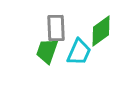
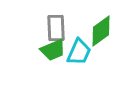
green trapezoid: moved 6 px right, 1 px up; rotated 132 degrees counterclockwise
